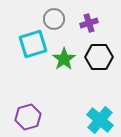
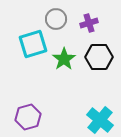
gray circle: moved 2 px right
